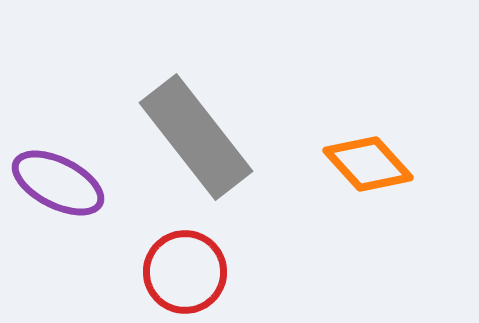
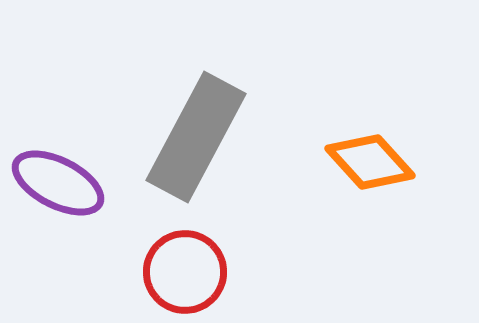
gray rectangle: rotated 66 degrees clockwise
orange diamond: moved 2 px right, 2 px up
